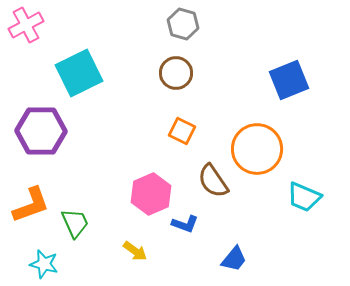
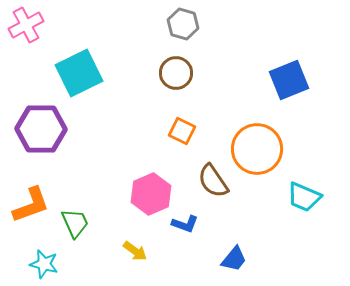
purple hexagon: moved 2 px up
